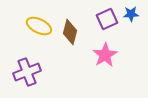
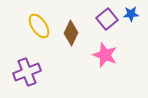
purple square: rotated 15 degrees counterclockwise
yellow ellipse: rotated 30 degrees clockwise
brown diamond: moved 1 px right, 1 px down; rotated 10 degrees clockwise
pink star: rotated 20 degrees counterclockwise
